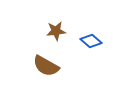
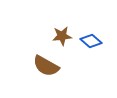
brown star: moved 6 px right, 5 px down
